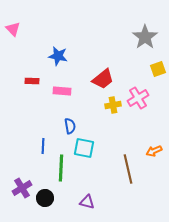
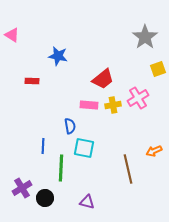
pink triangle: moved 1 px left, 6 px down; rotated 14 degrees counterclockwise
pink rectangle: moved 27 px right, 14 px down
